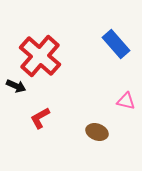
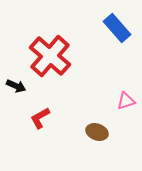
blue rectangle: moved 1 px right, 16 px up
red cross: moved 10 px right
pink triangle: rotated 30 degrees counterclockwise
